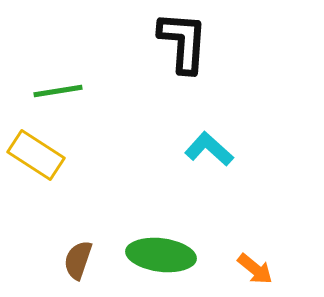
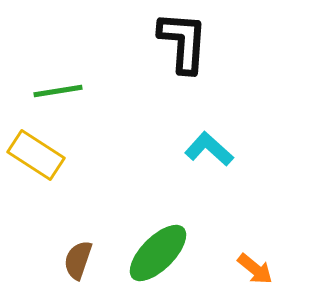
green ellipse: moved 3 px left, 2 px up; rotated 52 degrees counterclockwise
